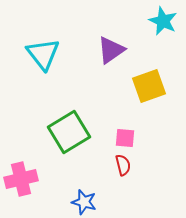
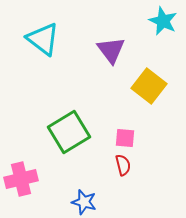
purple triangle: rotated 32 degrees counterclockwise
cyan triangle: moved 15 px up; rotated 15 degrees counterclockwise
yellow square: rotated 32 degrees counterclockwise
